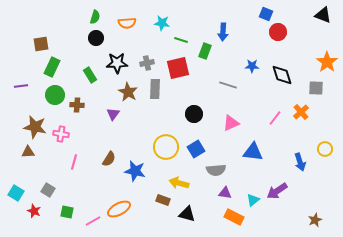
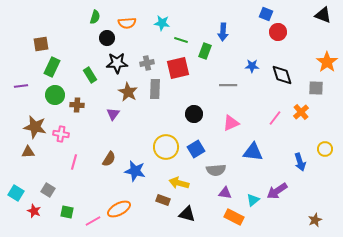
black circle at (96, 38): moved 11 px right
gray line at (228, 85): rotated 18 degrees counterclockwise
